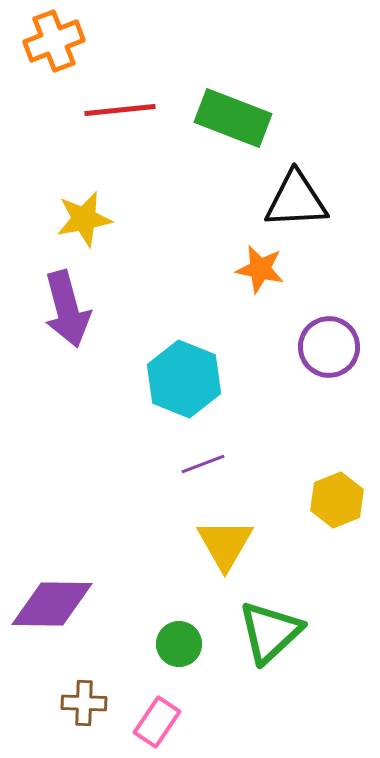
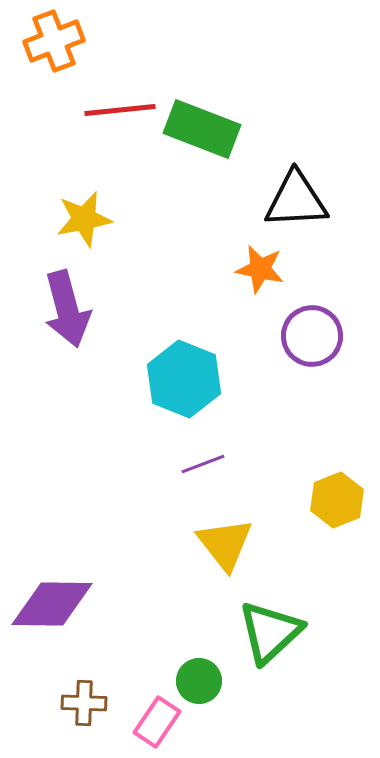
green rectangle: moved 31 px left, 11 px down
purple circle: moved 17 px left, 11 px up
yellow triangle: rotated 8 degrees counterclockwise
green circle: moved 20 px right, 37 px down
